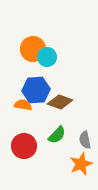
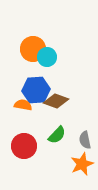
brown diamond: moved 4 px left, 1 px up
orange star: moved 1 px right
